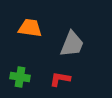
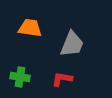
red L-shape: moved 2 px right
